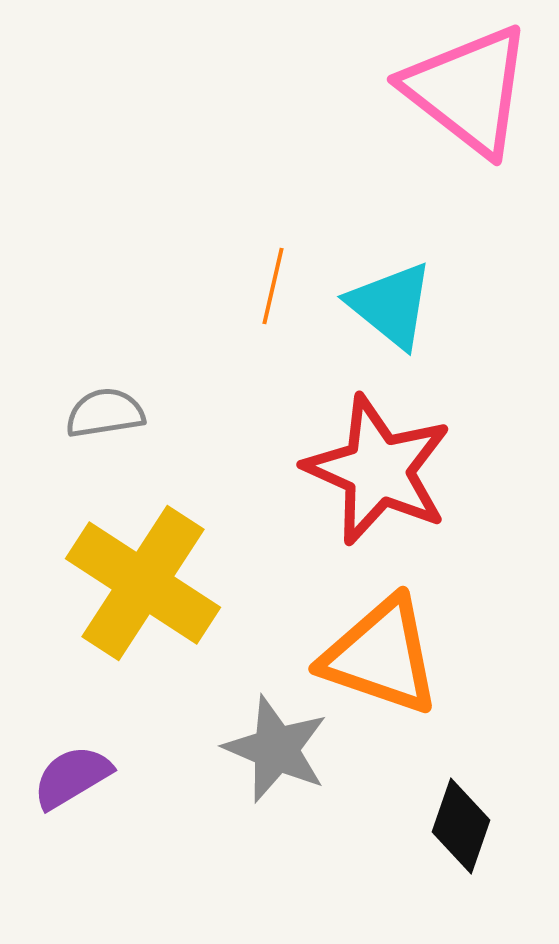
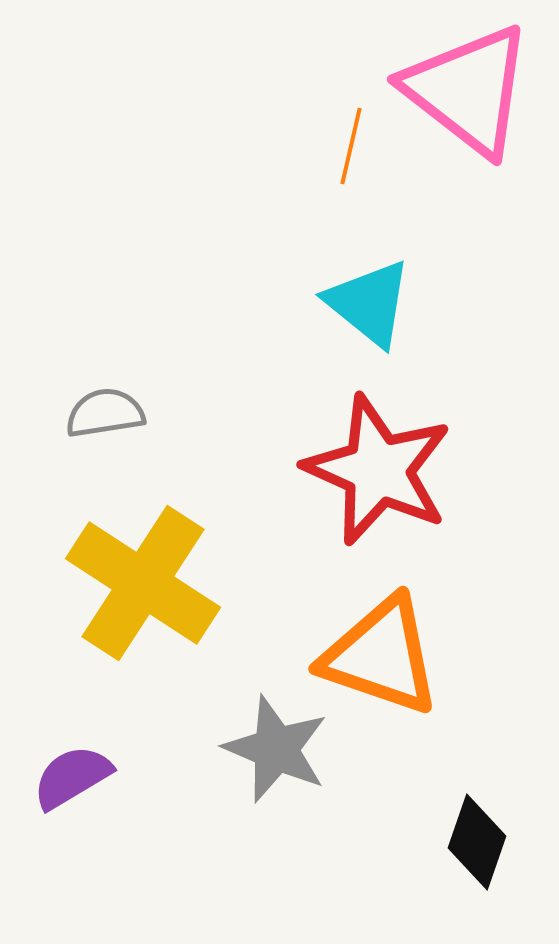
orange line: moved 78 px right, 140 px up
cyan triangle: moved 22 px left, 2 px up
black diamond: moved 16 px right, 16 px down
